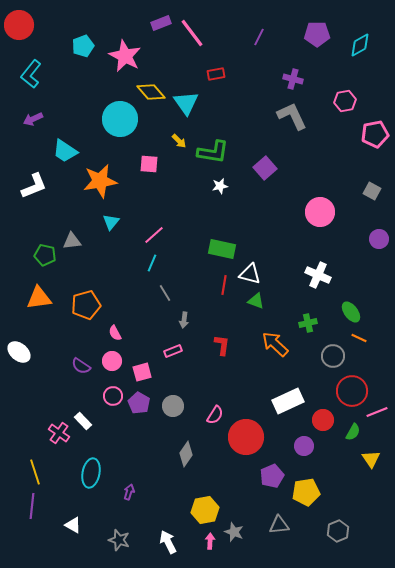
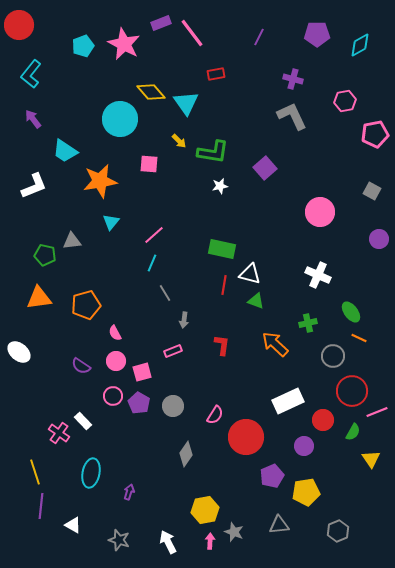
pink star at (125, 56): moved 1 px left, 12 px up
purple arrow at (33, 119): rotated 78 degrees clockwise
pink circle at (112, 361): moved 4 px right
purple line at (32, 506): moved 9 px right
